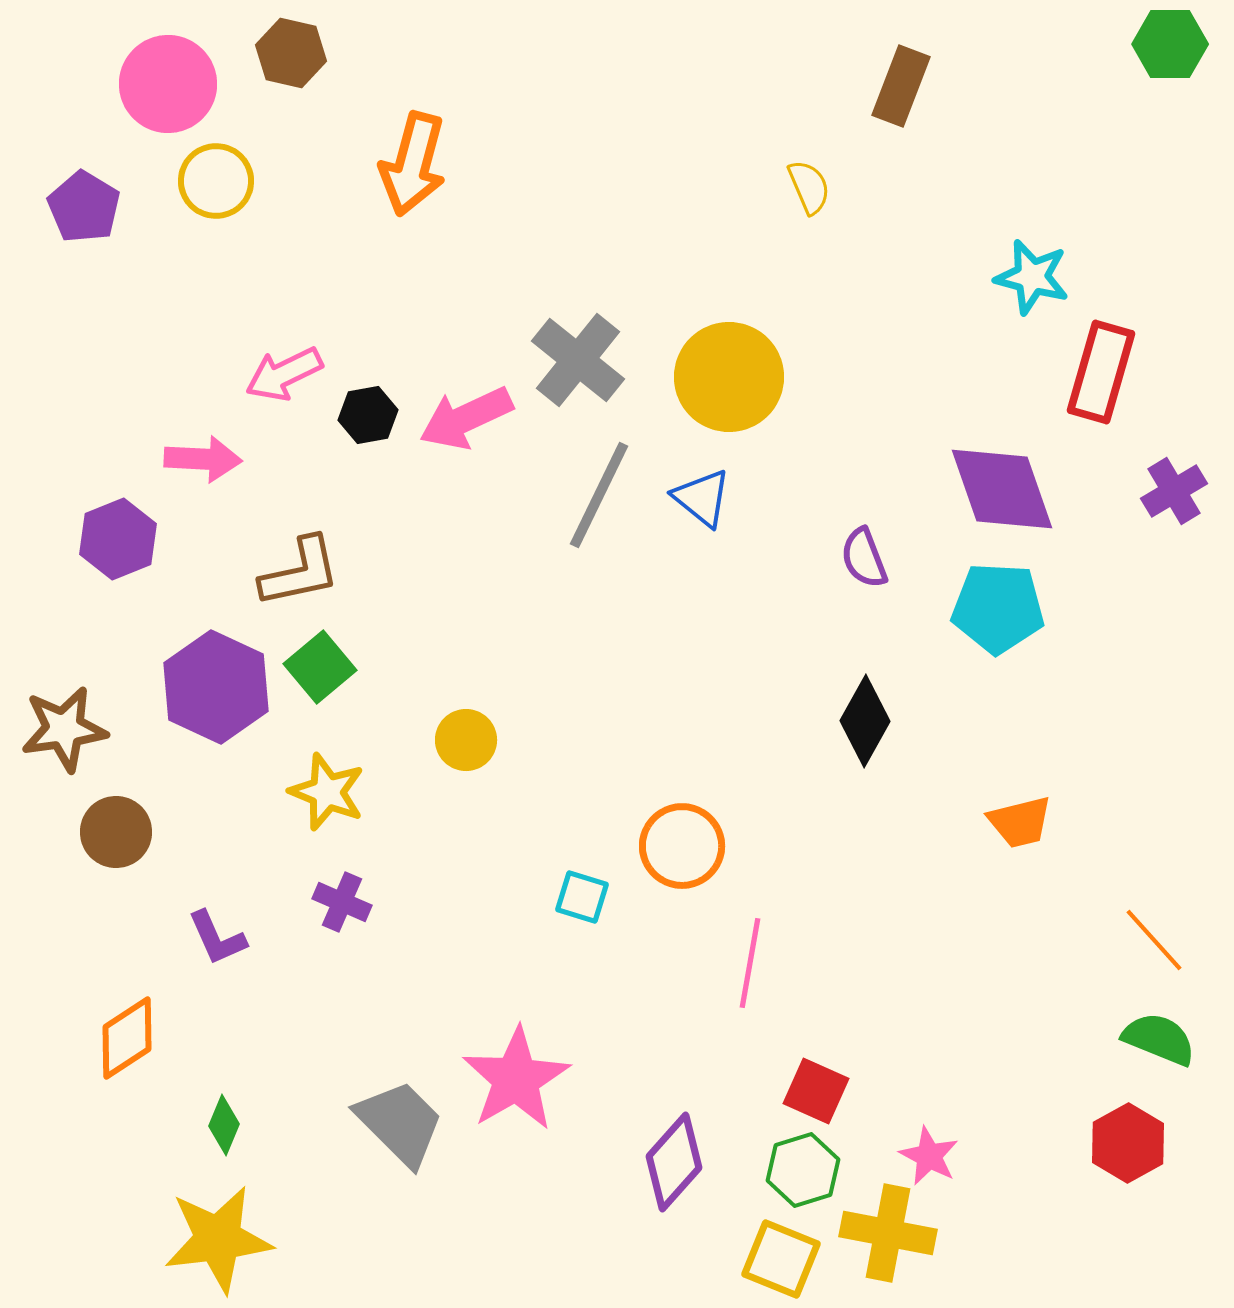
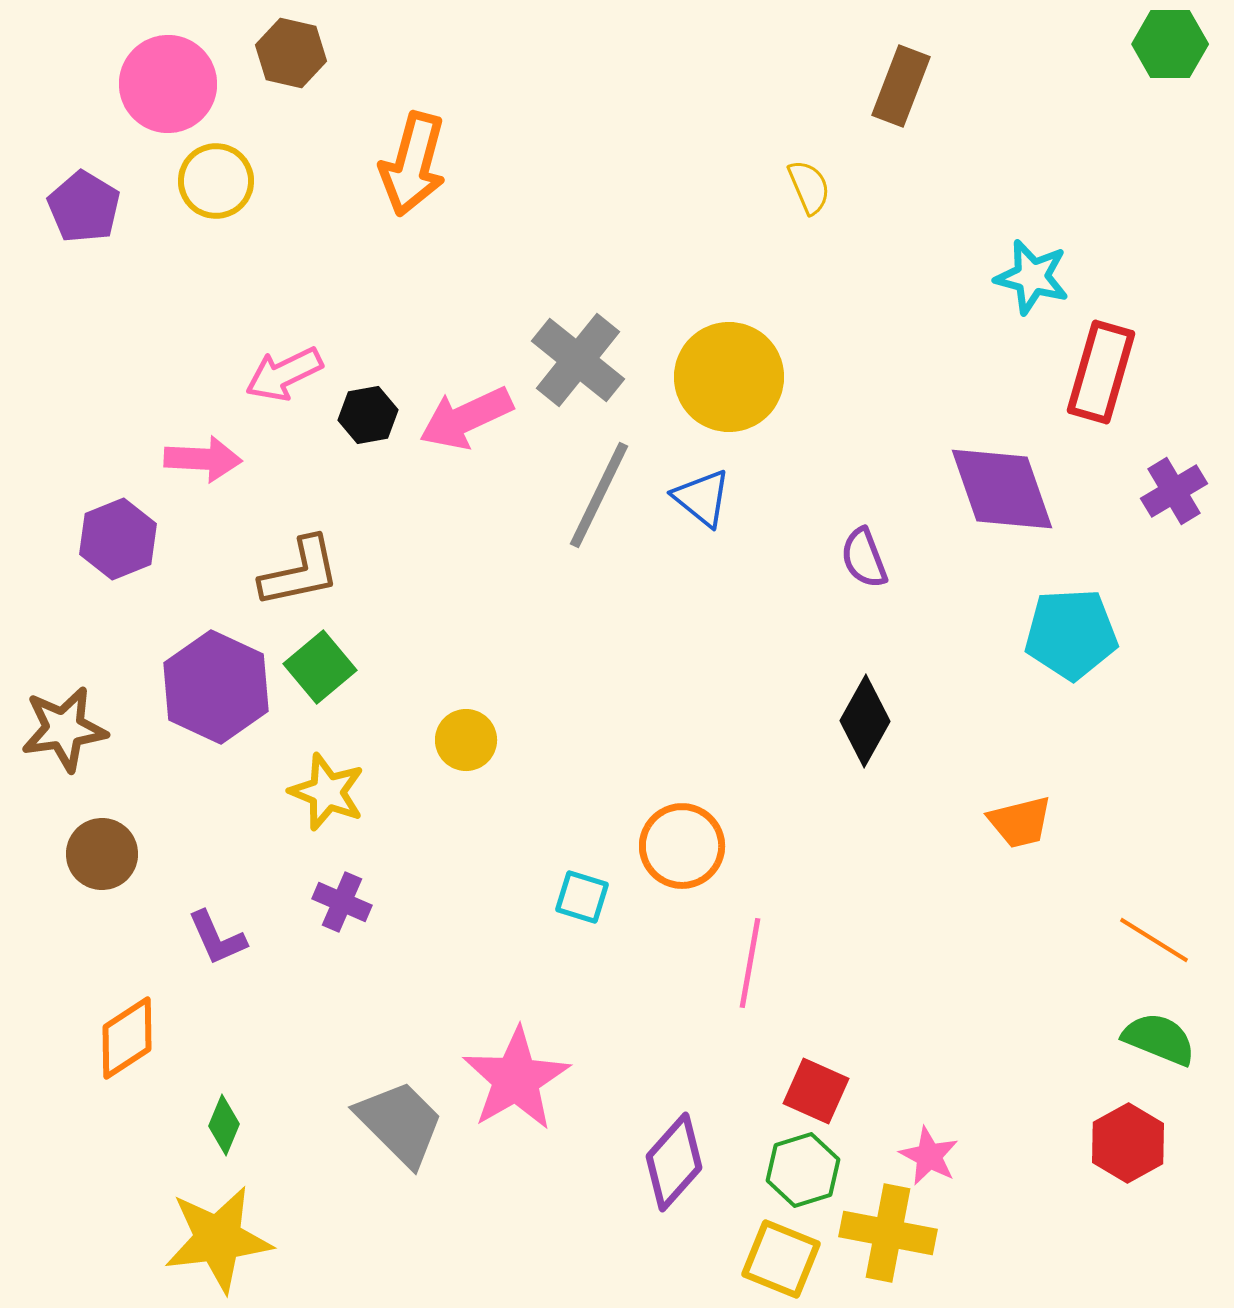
cyan pentagon at (998, 608): moved 73 px right, 26 px down; rotated 6 degrees counterclockwise
brown circle at (116, 832): moved 14 px left, 22 px down
orange line at (1154, 940): rotated 16 degrees counterclockwise
